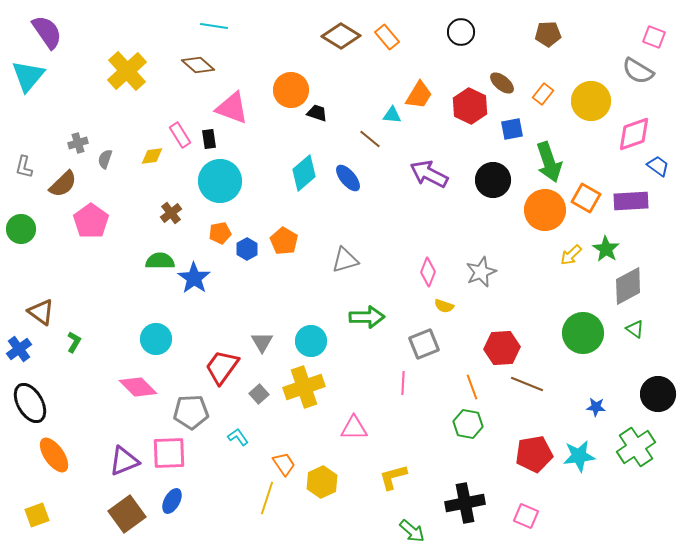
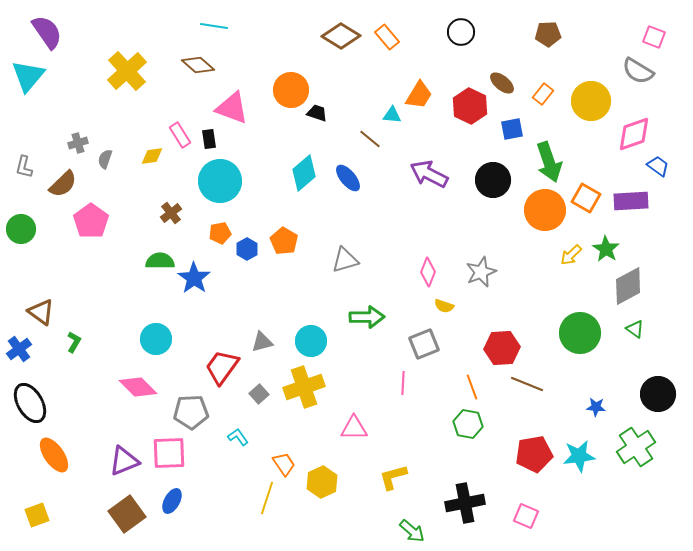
green circle at (583, 333): moved 3 px left
gray triangle at (262, 342): rotated 45 degrees clockwise
